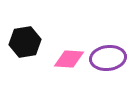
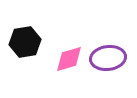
pink diamond: rotated 20 degrees counterclockwise
